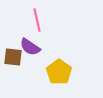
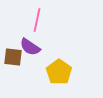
pink line: rotated 25 degrees clockwise
